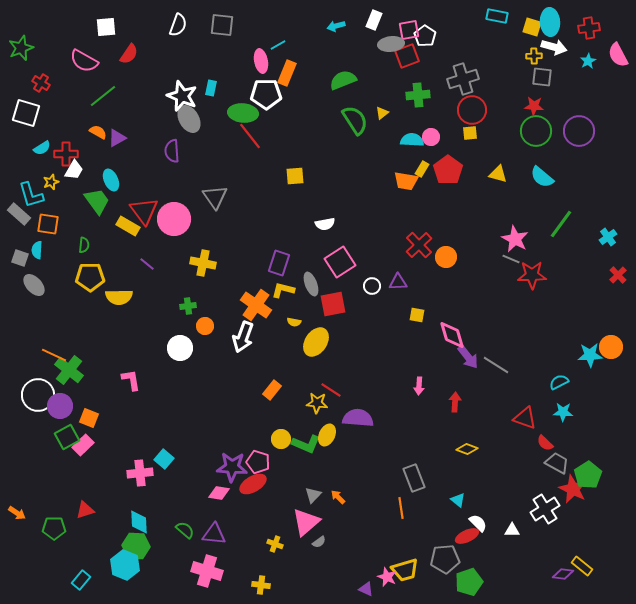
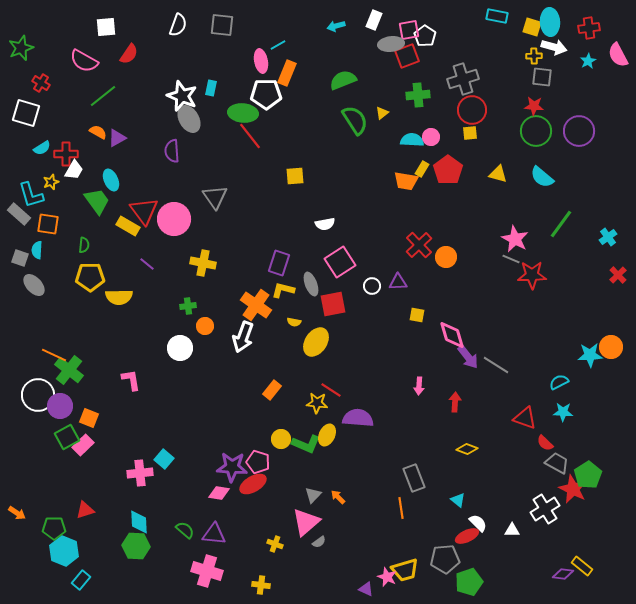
cyan hexagon at (125, 565): moved 61 px left, 14 px up
